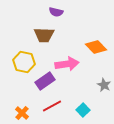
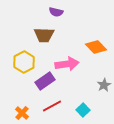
yellow hexagon: rotated 20 degrees clockwise
gray star: rotated 16 degrees clockwise
